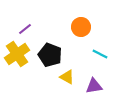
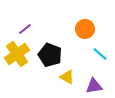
orange circle: moved 4 px right, 2 px down
cyan line: rotated 14 degrees clockwise
